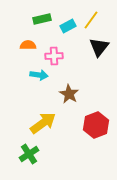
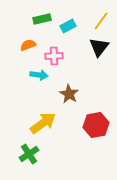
yellow line: moved 10 px right, 1 px down
orange semicircle: rotated 21 degrees counterclockwise
red hexagon: rotated 10 degrees clockwise
